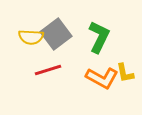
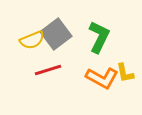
yellow semicircle: moved 1 px right, 3 px down; rotated 25 degrees counterclockwise
